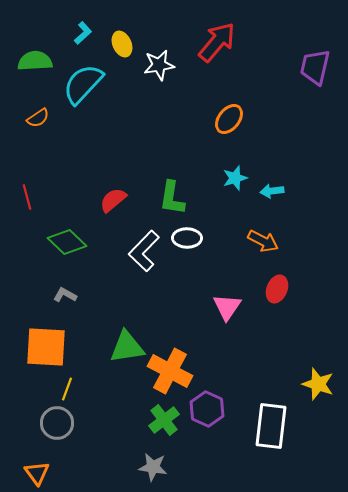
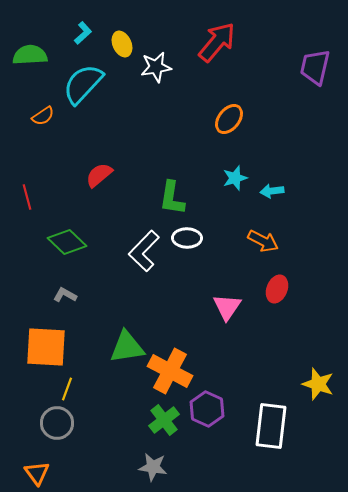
green semicircle: moved 5 px left, 6 px up
white star: moved 3 px left, 2 px down
orange semicircle: moved 5 px right, 2 px up
red semicircle: moved 14 px left, 25 px up
